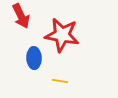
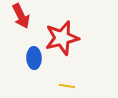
red star: moved 3 px down; rotated 24 degrees counterclockwise
yellow line: moved 7 px right, 5 px down
